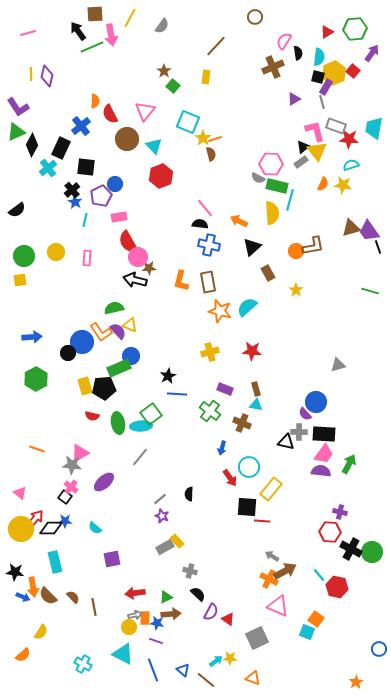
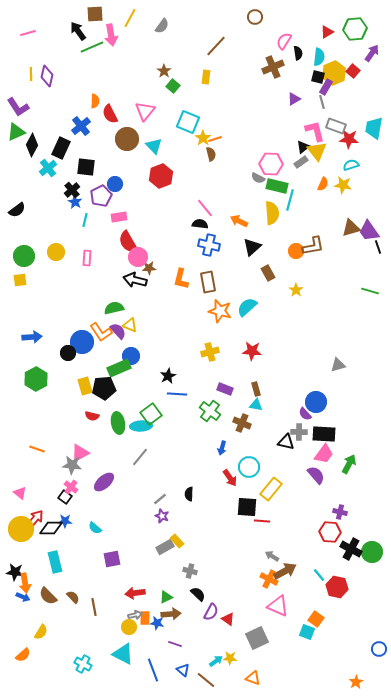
orange L-shape at (181, 281): moved 2 px up
purple semicircle at (321, 471): moved 5 px left, 4 px down; rotated 42 degrees clockwise
orange arrow at (33, 587): moved 8 px left, 4 px up
purple line at (156, 641): moved 19 px right, 3 px down
